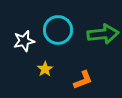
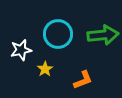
cyan circle: moved 4 px down
green arrow: moved 1 px down
white star: moved 3 px left, 9 px down
